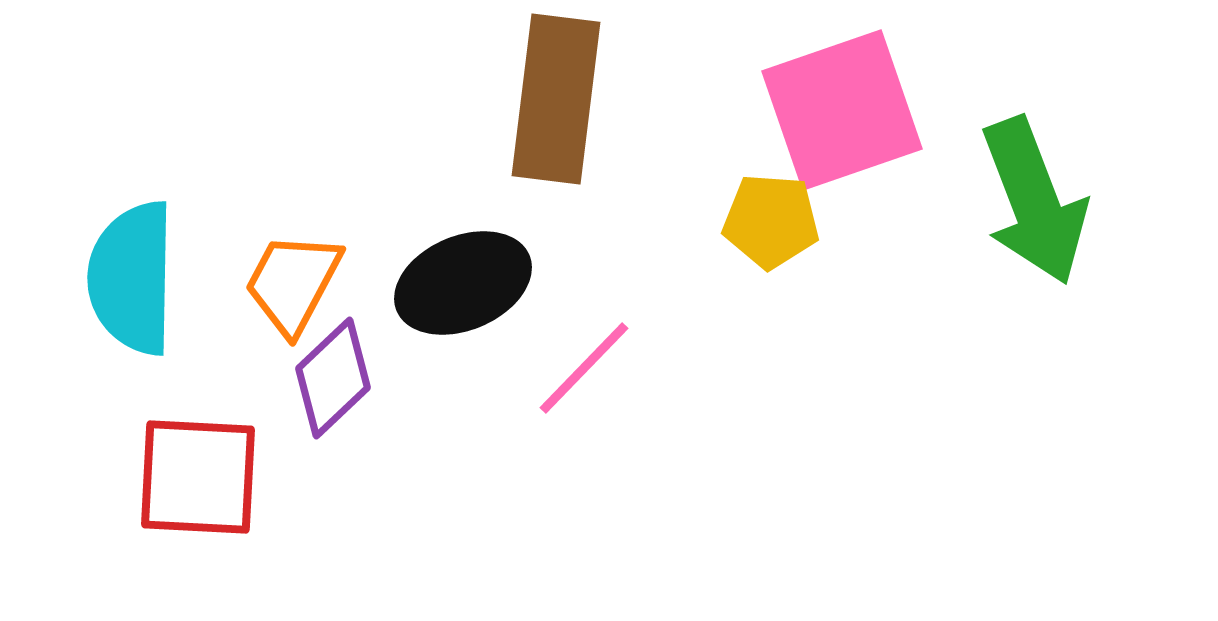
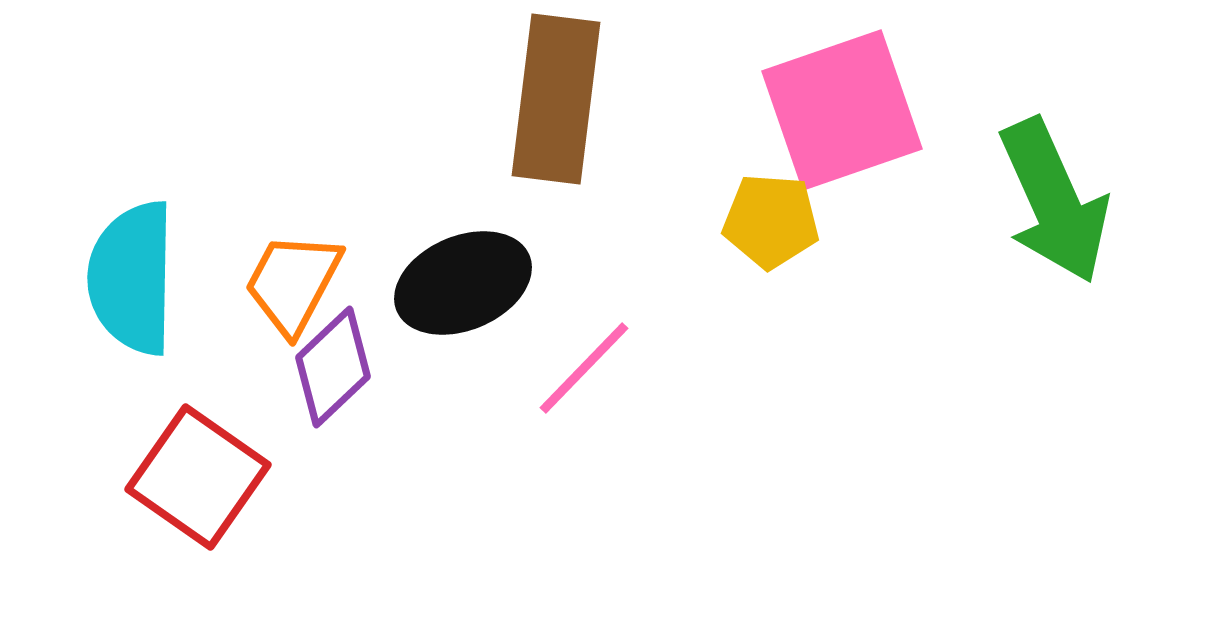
green arrow: moved 20 px right; rotated 3 degrees counterclockwise
purple diamond: moved 11 px up
red square: rotated 32 degrees clockwise
